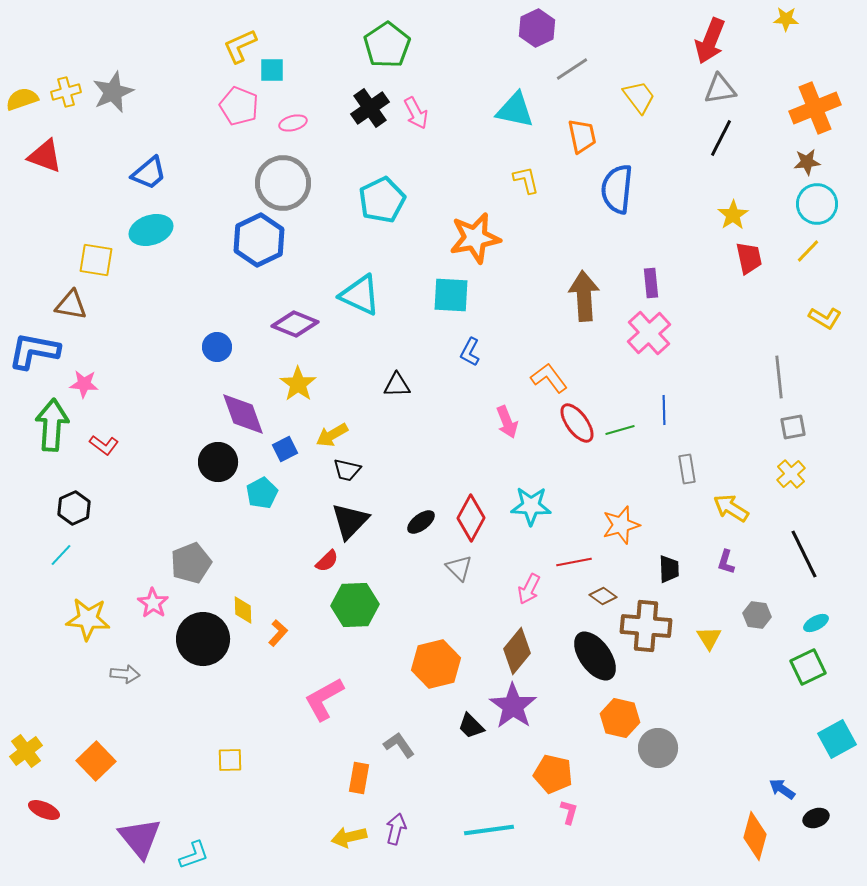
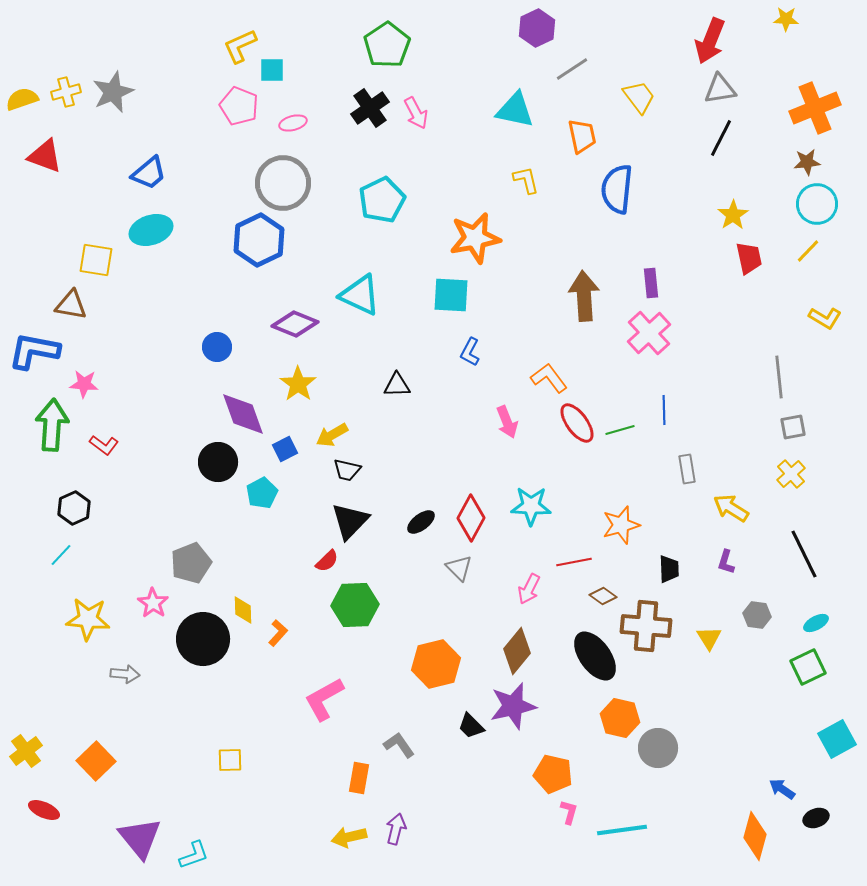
purple star at (513, 706): rotated 24 degrees clockwise
cyan line at (489, 830): moved 133 px right
